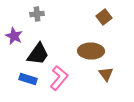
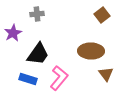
brown square: moved 2 px left, 2 px up
purple star: moved 1 px left, 3 px up; rotated 18 degrees clockwise
